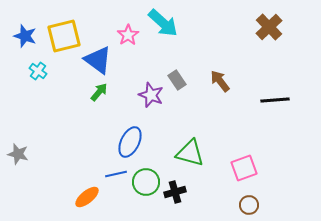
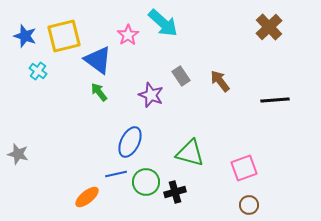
gray rectangle: moved 4 px right, 4 px up
green arrow: rotated 78 degrees counterclockwise
